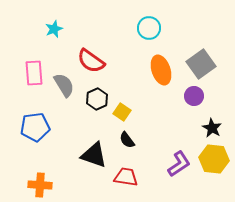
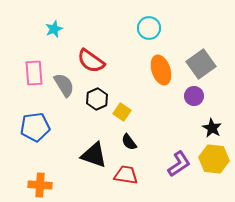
black semicircle: moved 2 px right, 2 px down
red trapezoid: moved 2 px up
